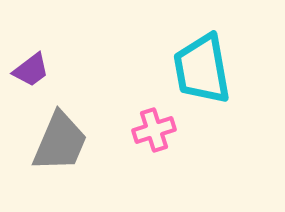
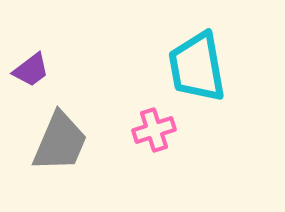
cyan trapezoid: moved 5 px left, 2 px up
